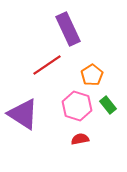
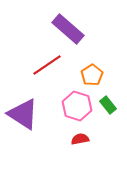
purple rectangle: rotated 24 degrees counterclockwise
